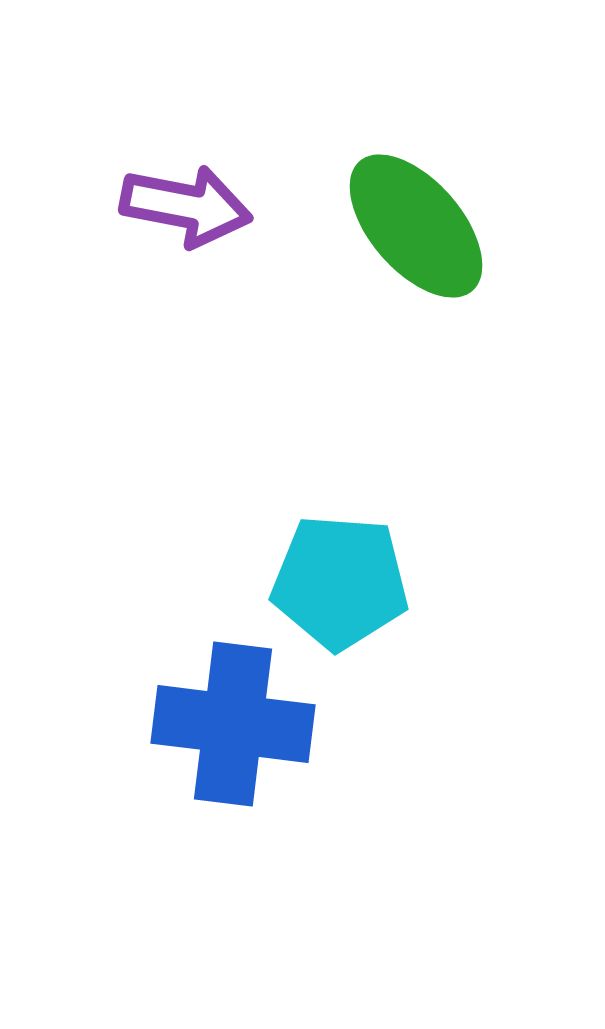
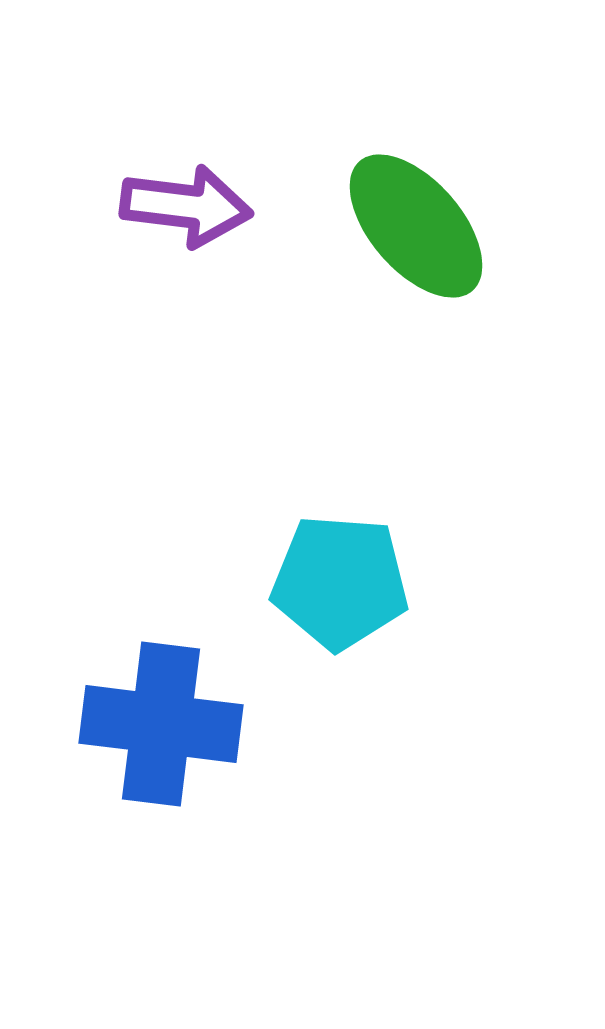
purple arrow: rotated 4 degrees counterclockwise
blue cross: moved 72 px left
